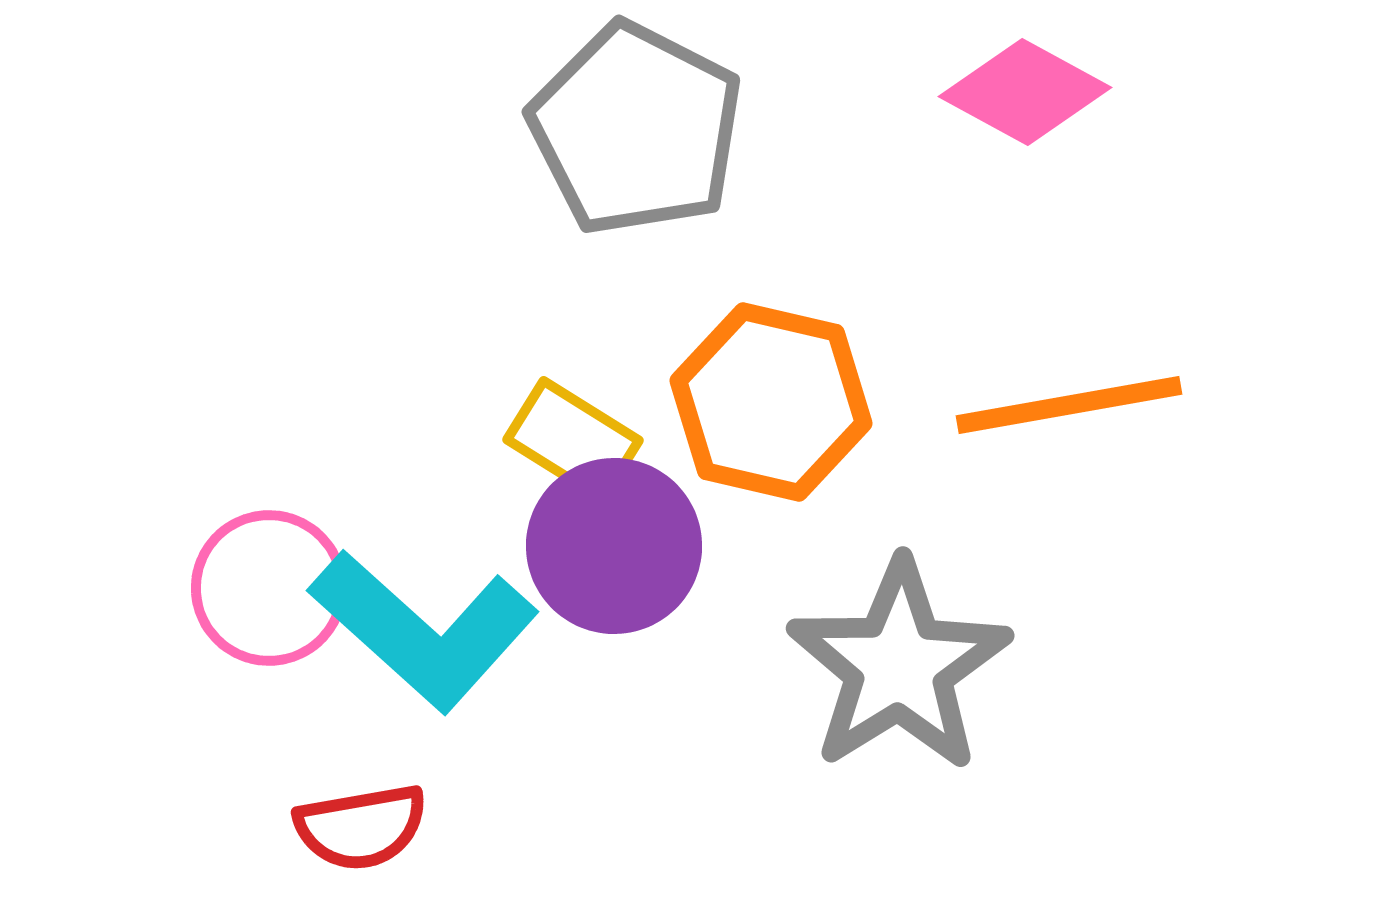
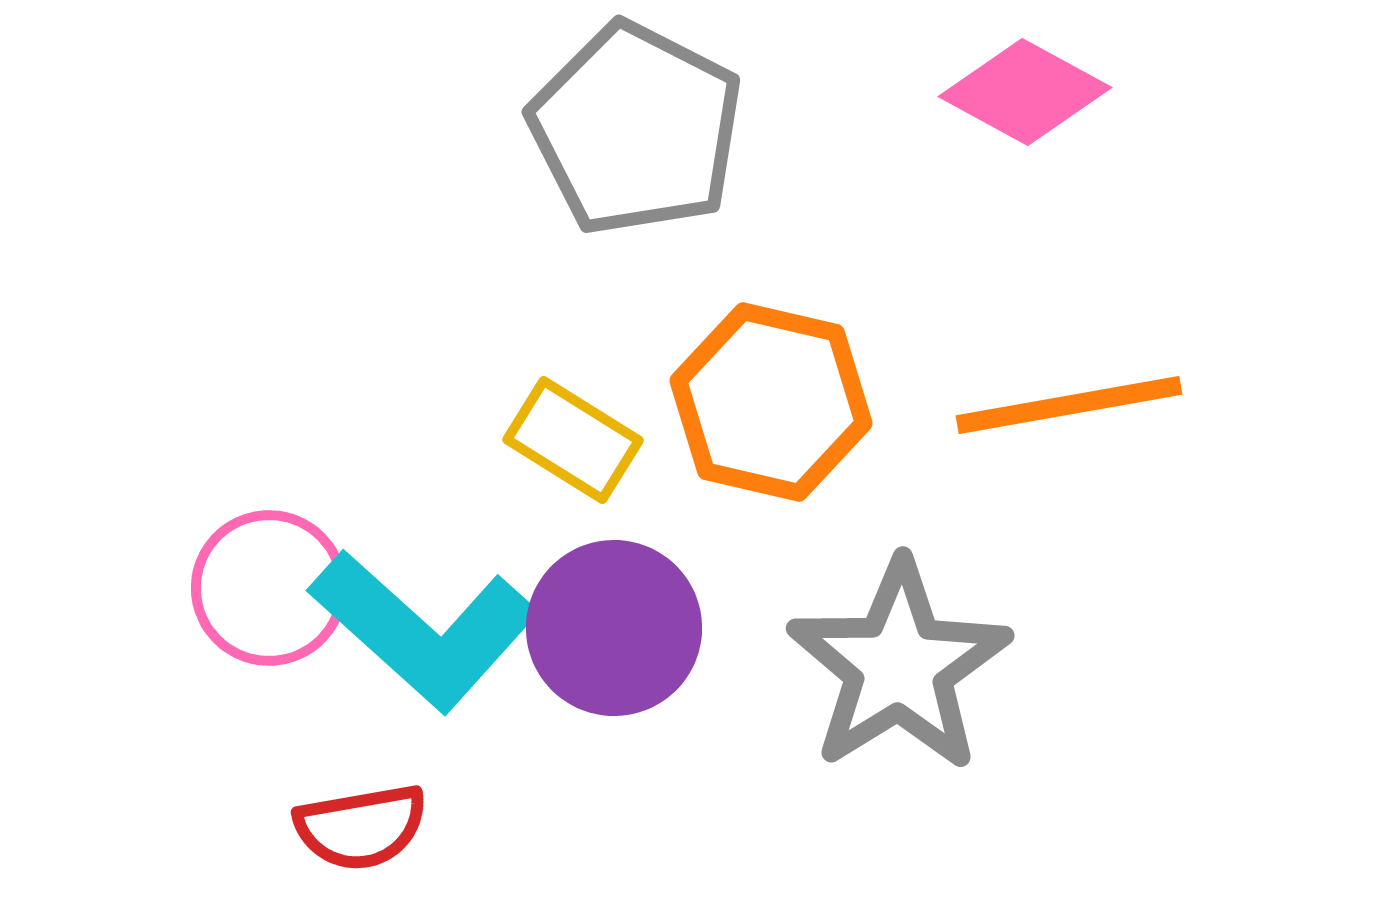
purple circle: moved 82 px down
